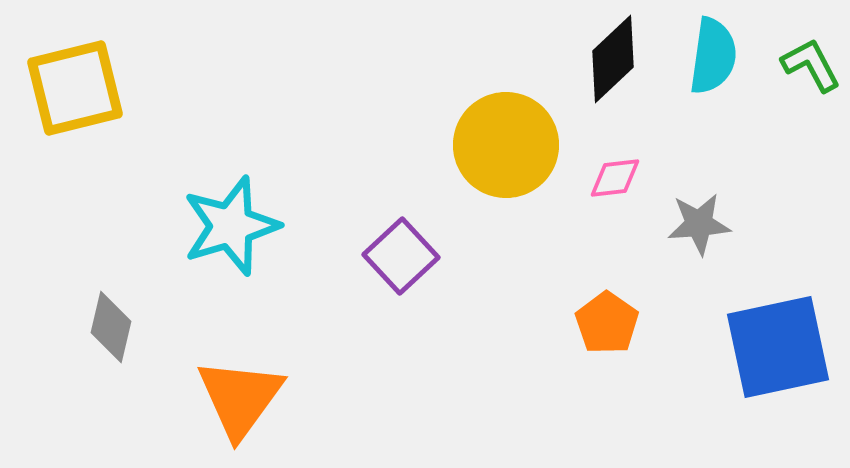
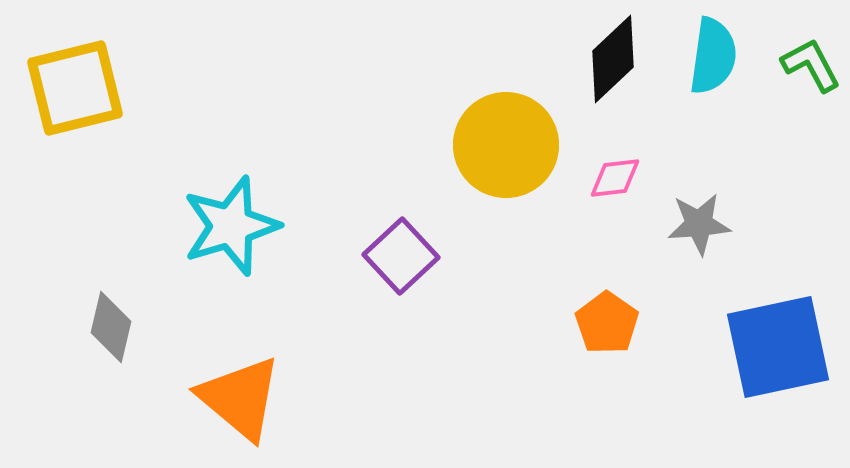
orange triangle: rotated 26 degrees counterclockwise
